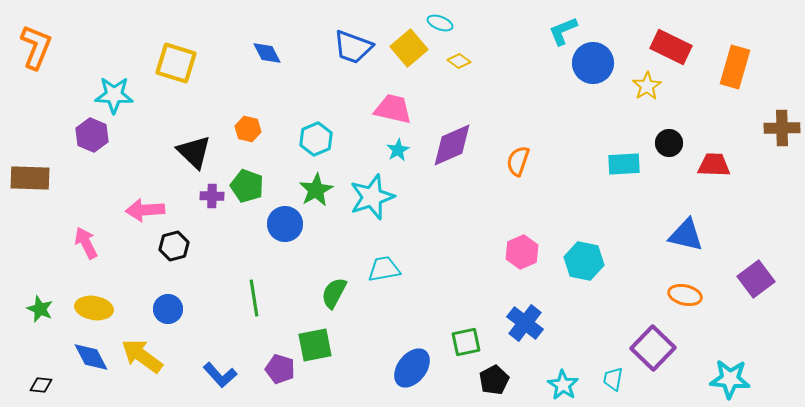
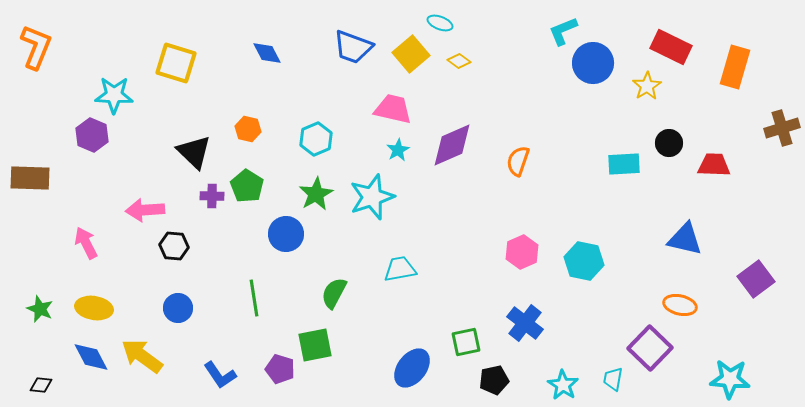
yellow square at (409, 48): moved 2 px right, 6 px down
brown cross at (782, 128): rotated 16 degrees counterclockwise
green pentagon at (247, 186): rotated 12 degrees clockwise
green star at (316, 190): moved 4 px down
blue circle at (285, 224): moved 1 px right, 10 px down
blue triangle at (686, 235): moved 1 px left, 4 px down
black hexagon at (174, 246): rotated 20 degrees clockwise
cyan trapezoid at (384, 269): moved 16 px right
orange ellipse at (685, 295): moved 5 px left, 10 px down
blue circle at (168, 309): moved 10 px right, 1 px up
purple square at (653, 348): moved 3 px left
blue L-shape at (220, 375): rotated 8 degrees clockwise
black pentagon at (494, 380): rotated 16 degrees clockwise
